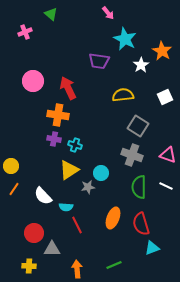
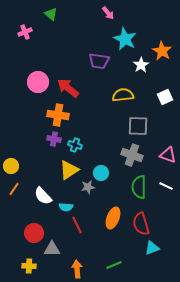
pink circle: moved 5 px right, 1 px down
red arrow: rotated 25 degrees counterclockwise
gray square: rotated 30 degrees counterclockwise
